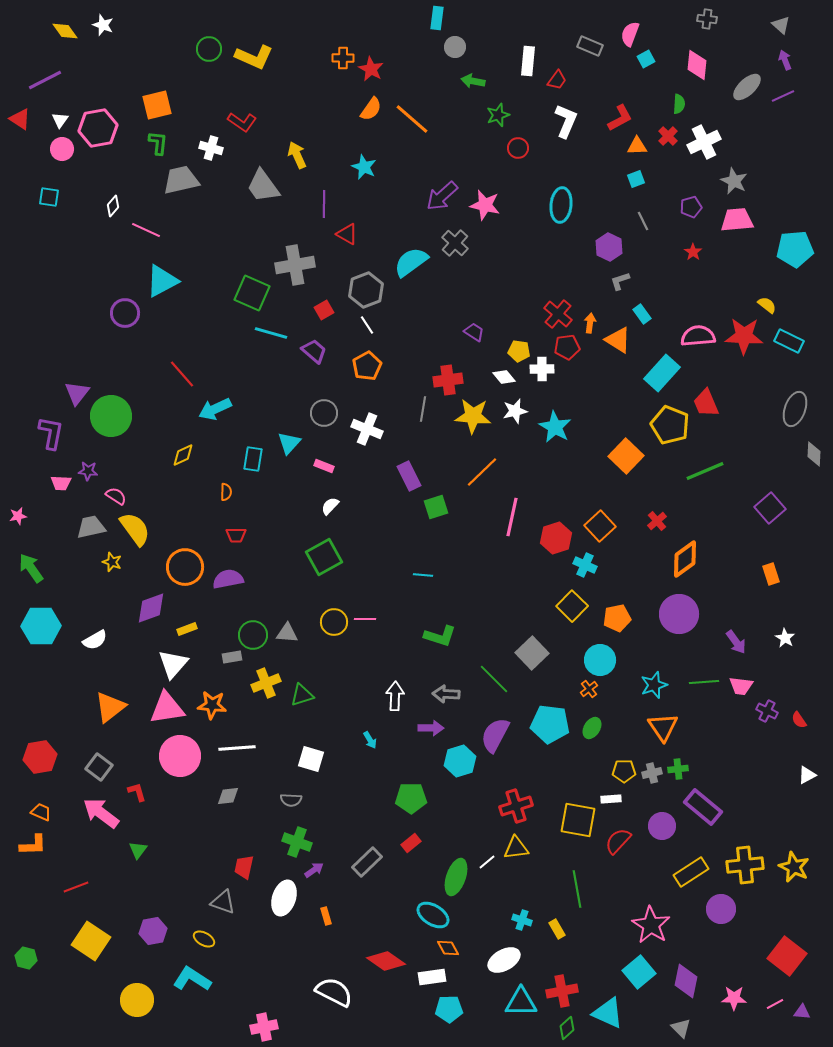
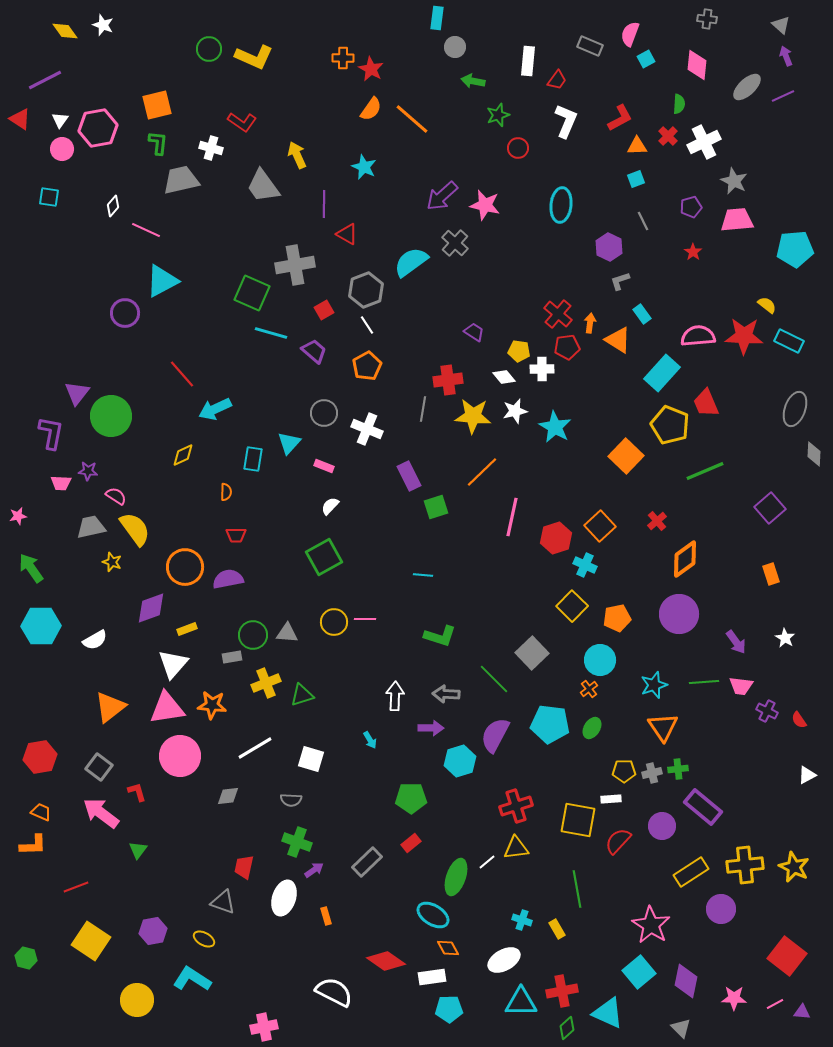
purple arrow at (785, 60): moved 1 px right, 4 px up
white line at (237, 748): moved 18 px right; rotated 27 degrees counterclockwise
